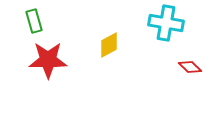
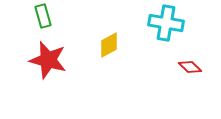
green rectangle: moved 9 px right, 5 px up
red star: rotated 15 degrees clockwise
